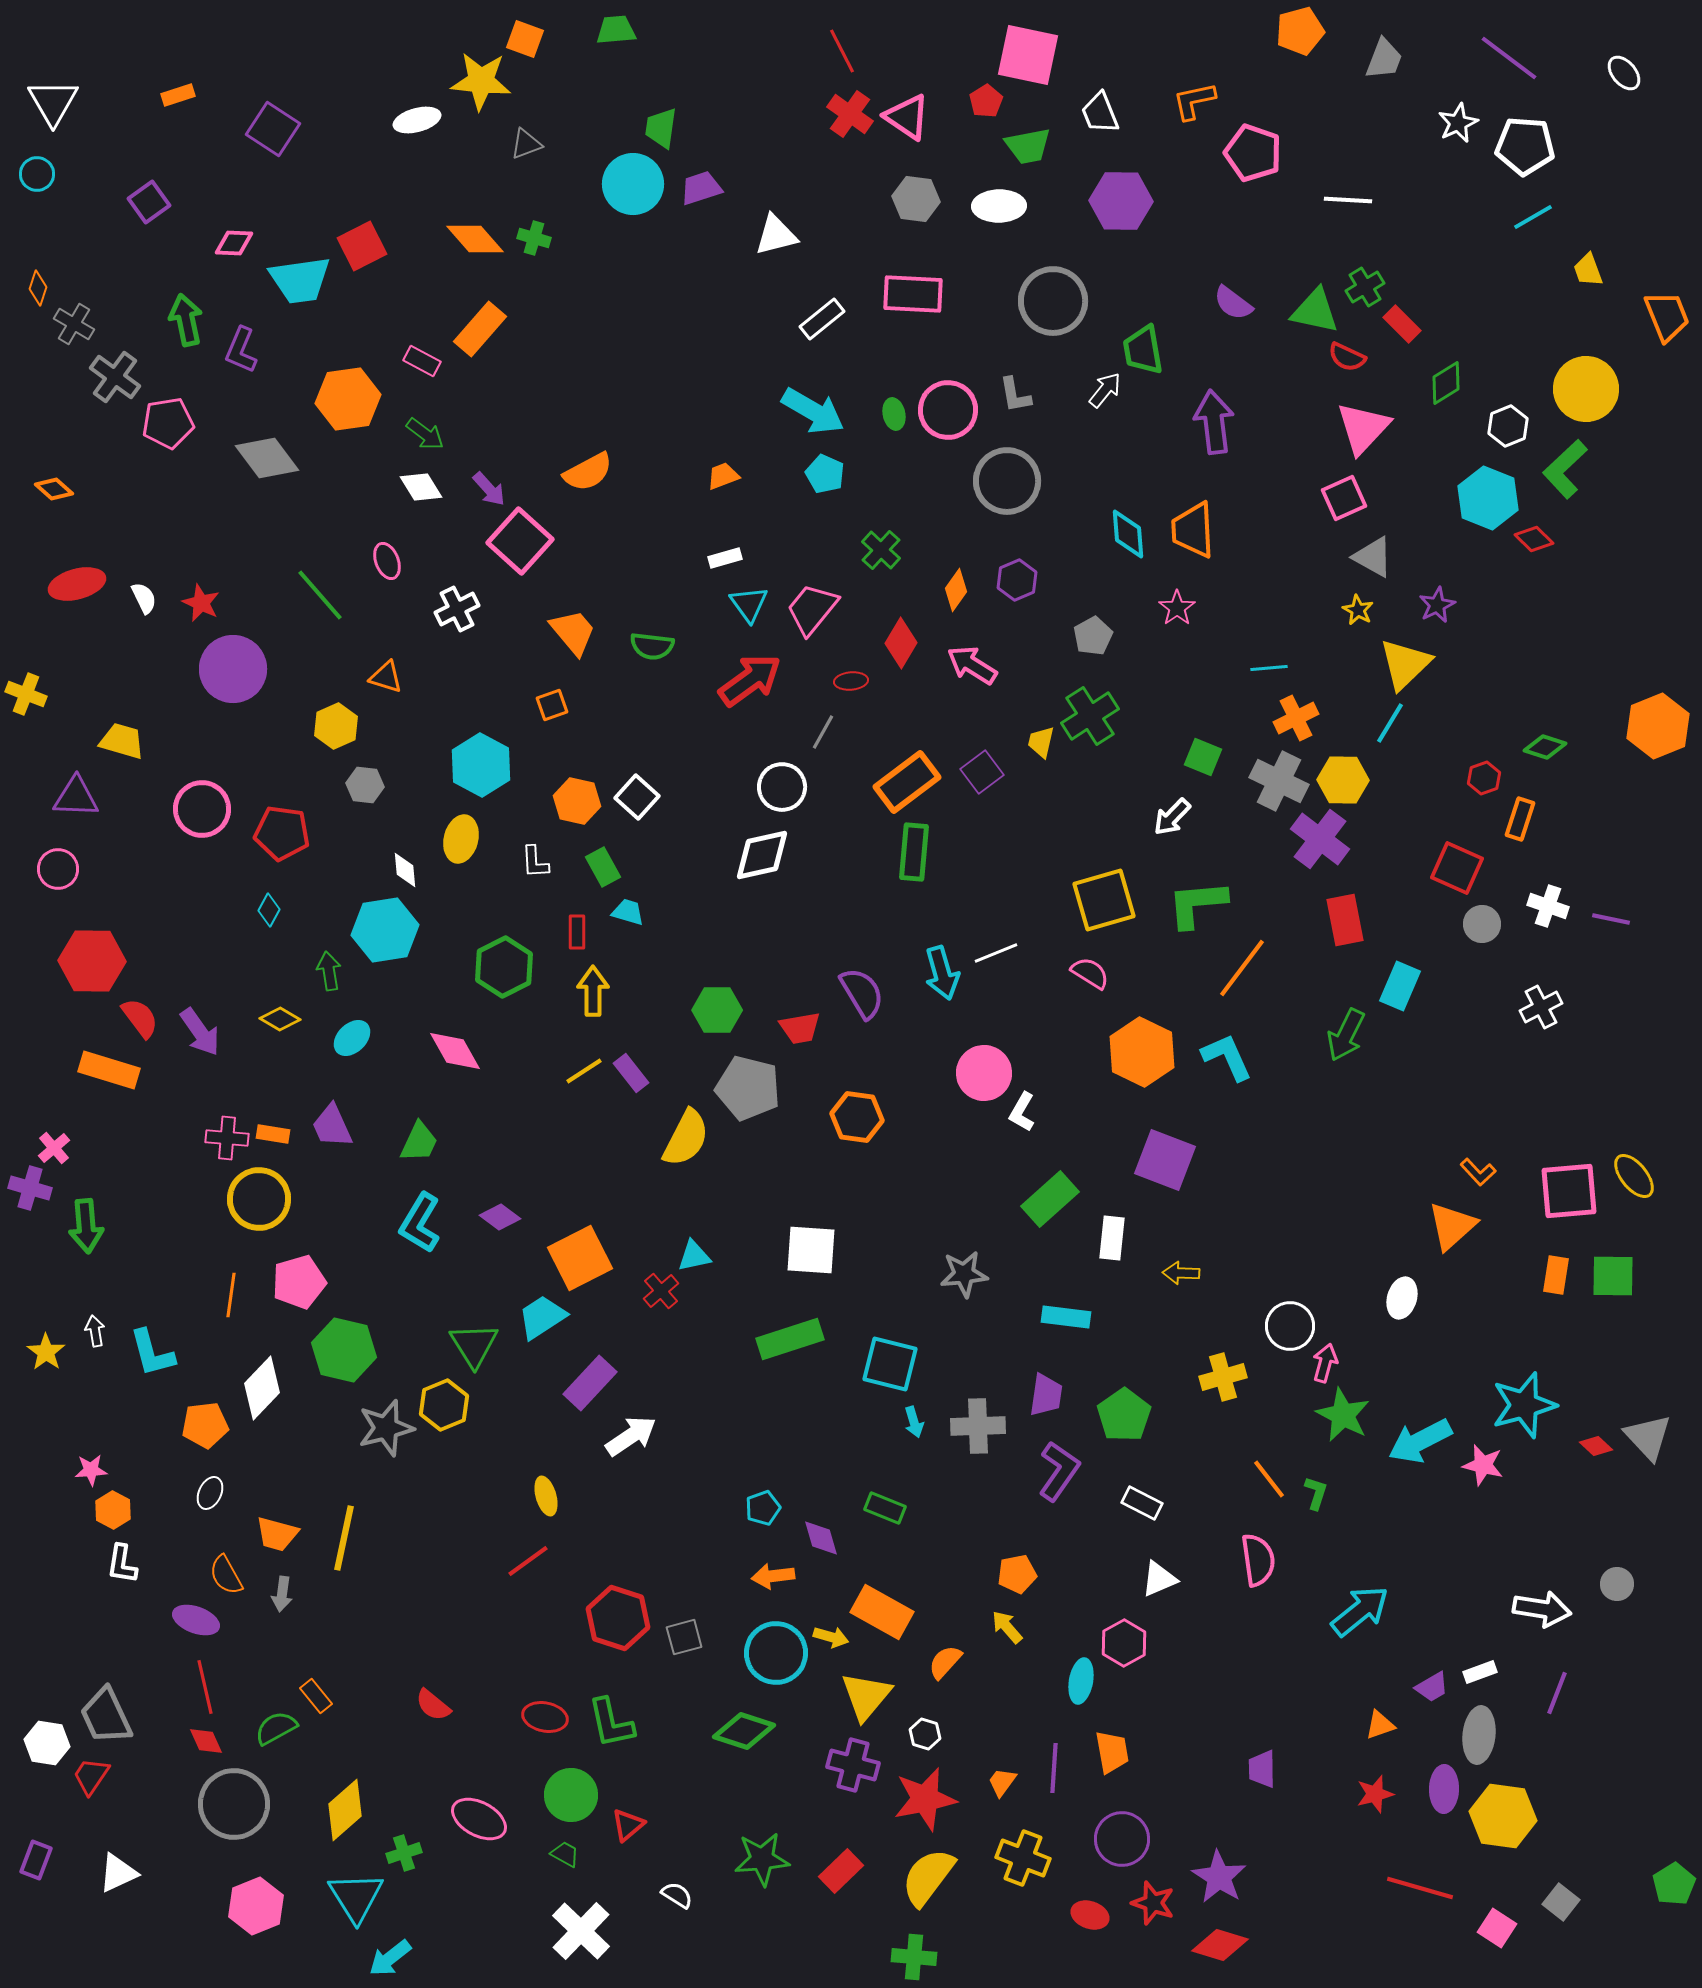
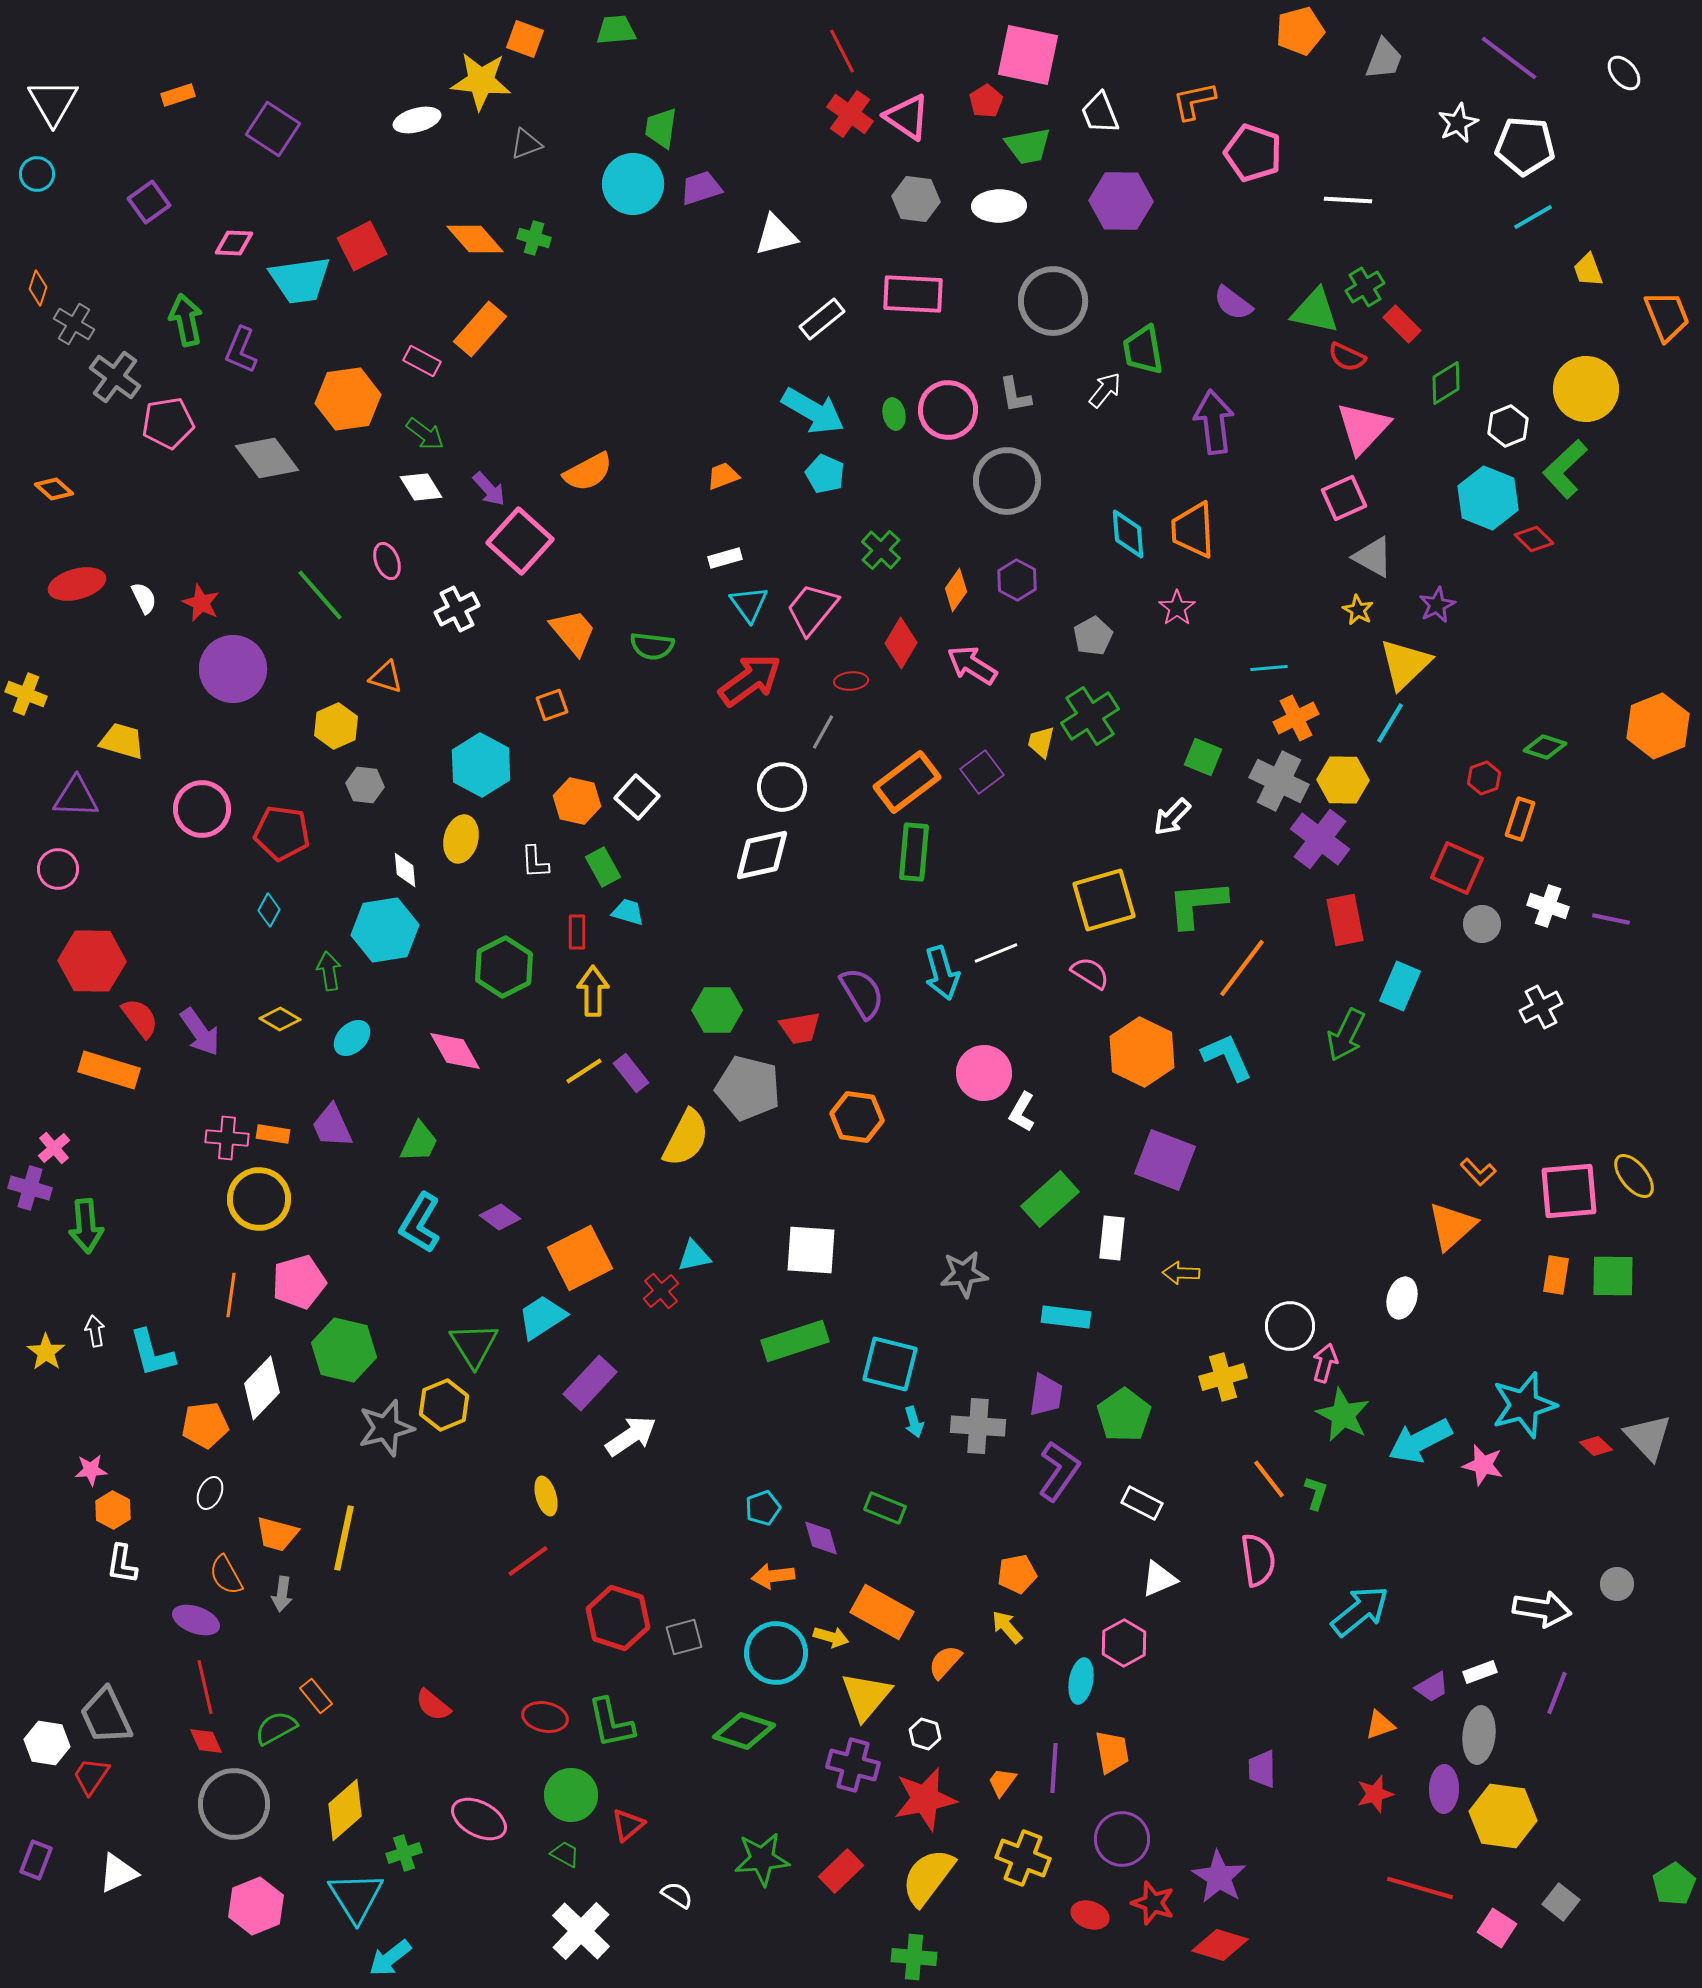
purple hexagon at (1017, 580): rotated 9 degrees counterclockwise
green rectangle at (790, 1339): moved 5 px right, 2 px down
gray cross at (978, 1426): rotated 6 degrees clockwise
